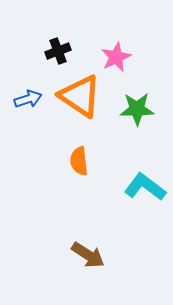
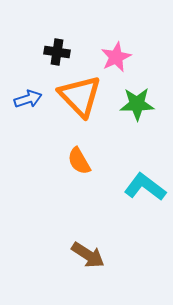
black cross: moved 1 px left, 1 px down; rotated 30 degrees clockwise
orange triangle: rotated 12 degrees clockwise
green star: moved 5 px up
orange semicircle: rotated 24 degrees counterclockwise
